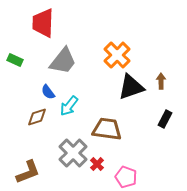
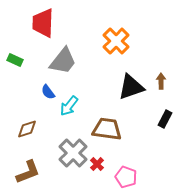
orange cross: moved 1 px left, 14 px up
brown diamond: moved 10 px left, 12 px down
